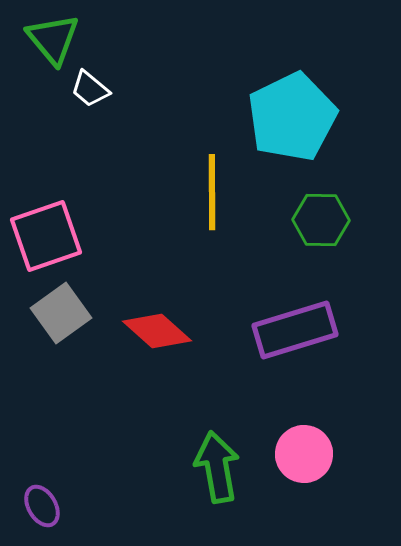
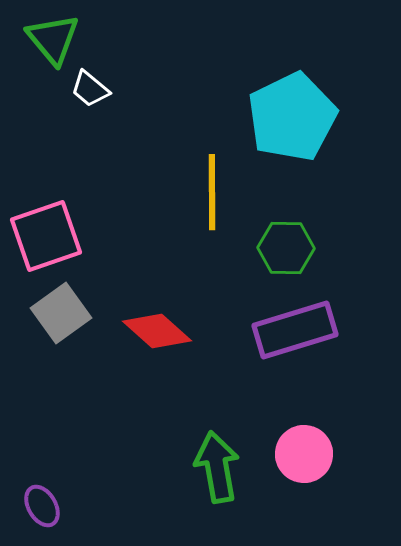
green hexagon: moved 35 px left, 28 px down
